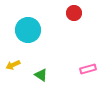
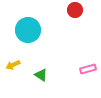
red circle: moved 1 px right, 3 px up
